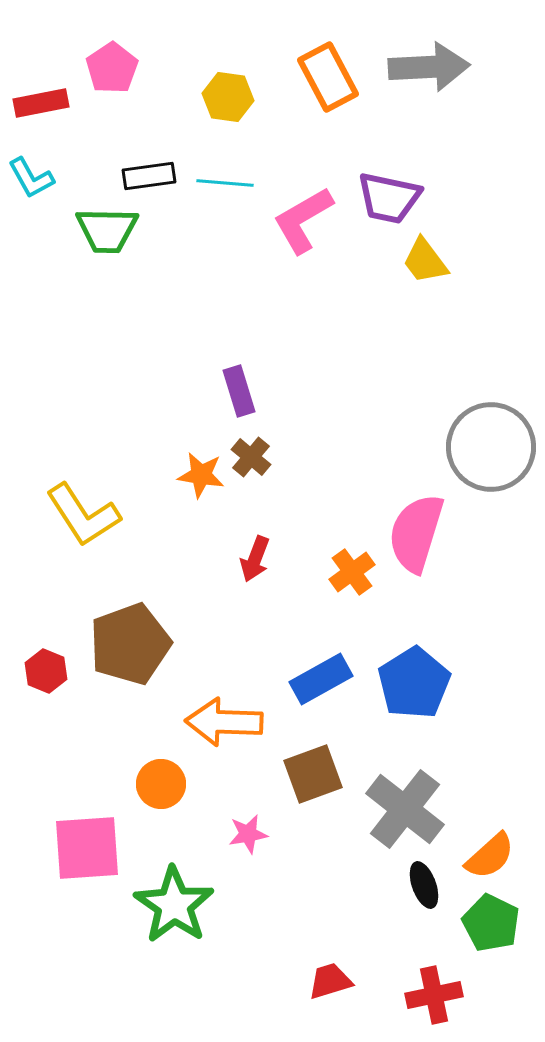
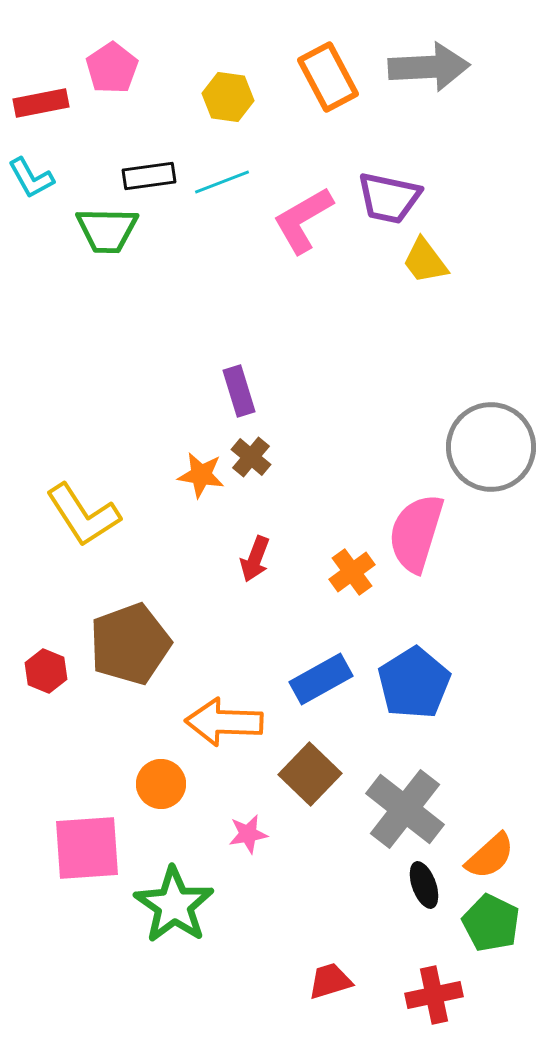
cyan line: moved 3 px left, 1 px up; rotated 26 degrees counterclockwise
brown square: moved 3 px left; rotated 26 degrees counterclockwise
